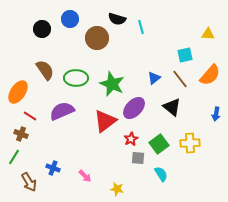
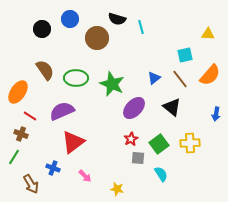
red triangle: moved 32 px left, 21 px down
brown arrow: moved 2 px right, 2 px down
